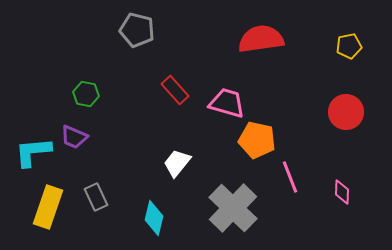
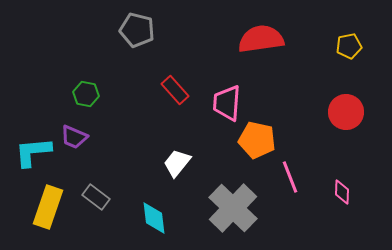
pink trapezoid: rotated 102 degrees counterclockwise
gray rectangle: rotated 28 degrees counterclockwise
cyan diamond: rotated 20 degrees counterclockwise
